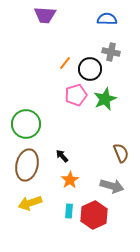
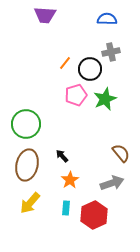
gray cross: rotated 24 degrees counterclockwise
brown semicircle: rotated 18 degrees counterclockwise
gray arrow: moved 3 px up; rotated 35 degrees counterclockwise
yellow arrow: rotated 30 degrees counterclockwise
cyan rectangle: moved 3 px left, 3 px up
